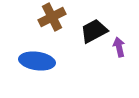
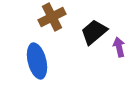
black trapezoid: moved 1 px down; rotated 12 degrees counterclockwise
blue ellipse: rotated 68 degrees clockwise
